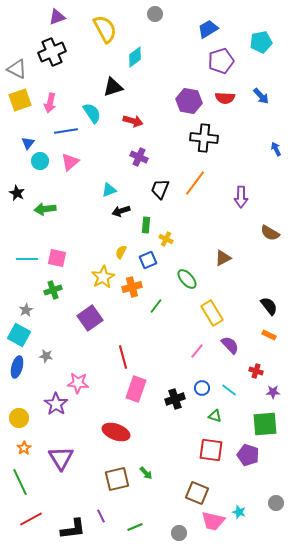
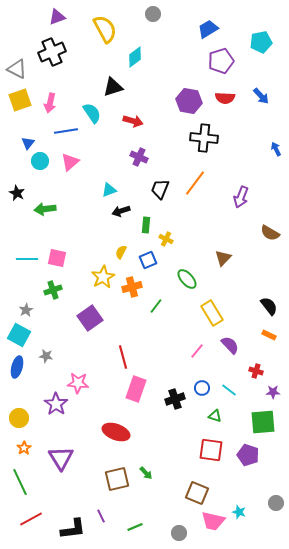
gray circle at (155, 14): moved 2 px left
purple arrow at (241, 197): rotated 20 degrees clockwise
brown triangle at (223, 258): rotated 18 degrees counterclockwise
green square at (265, 424): moved 2 px left, 2 px up
